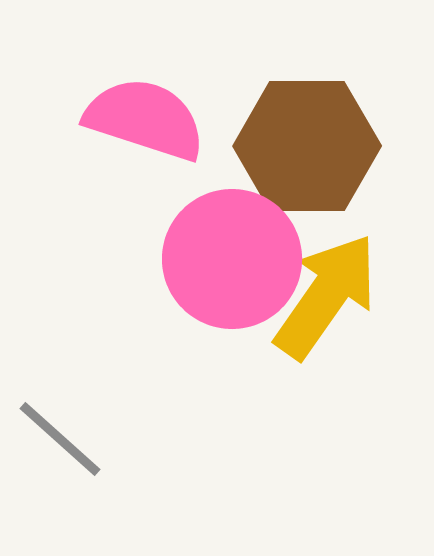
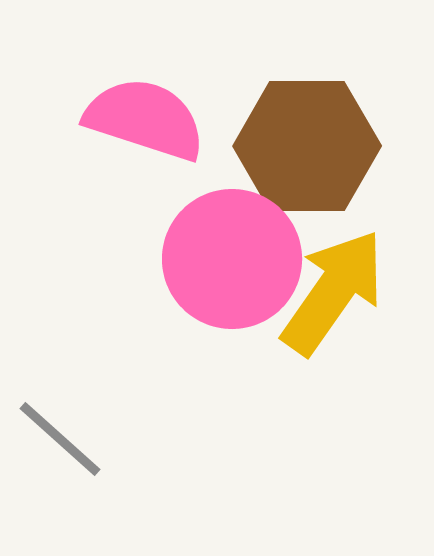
yellow arrow: moved 7 px right, 4 px up
